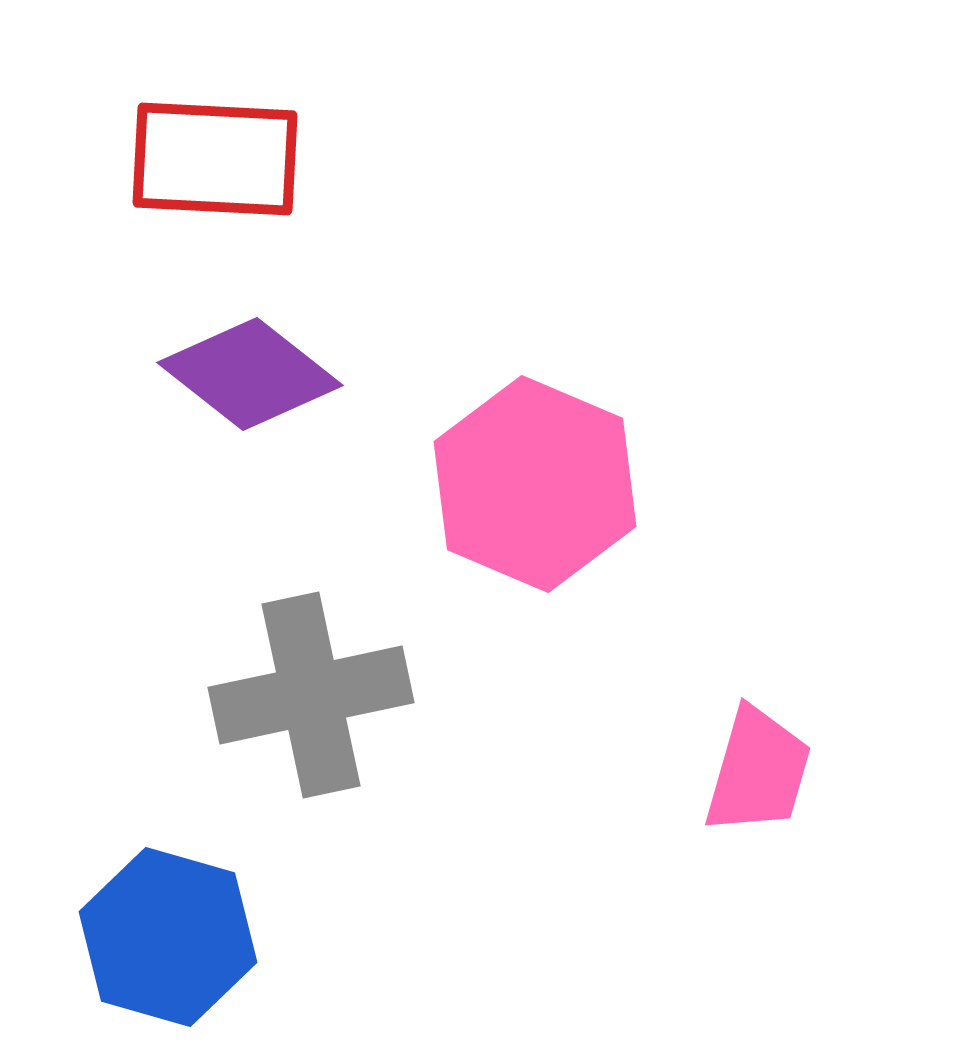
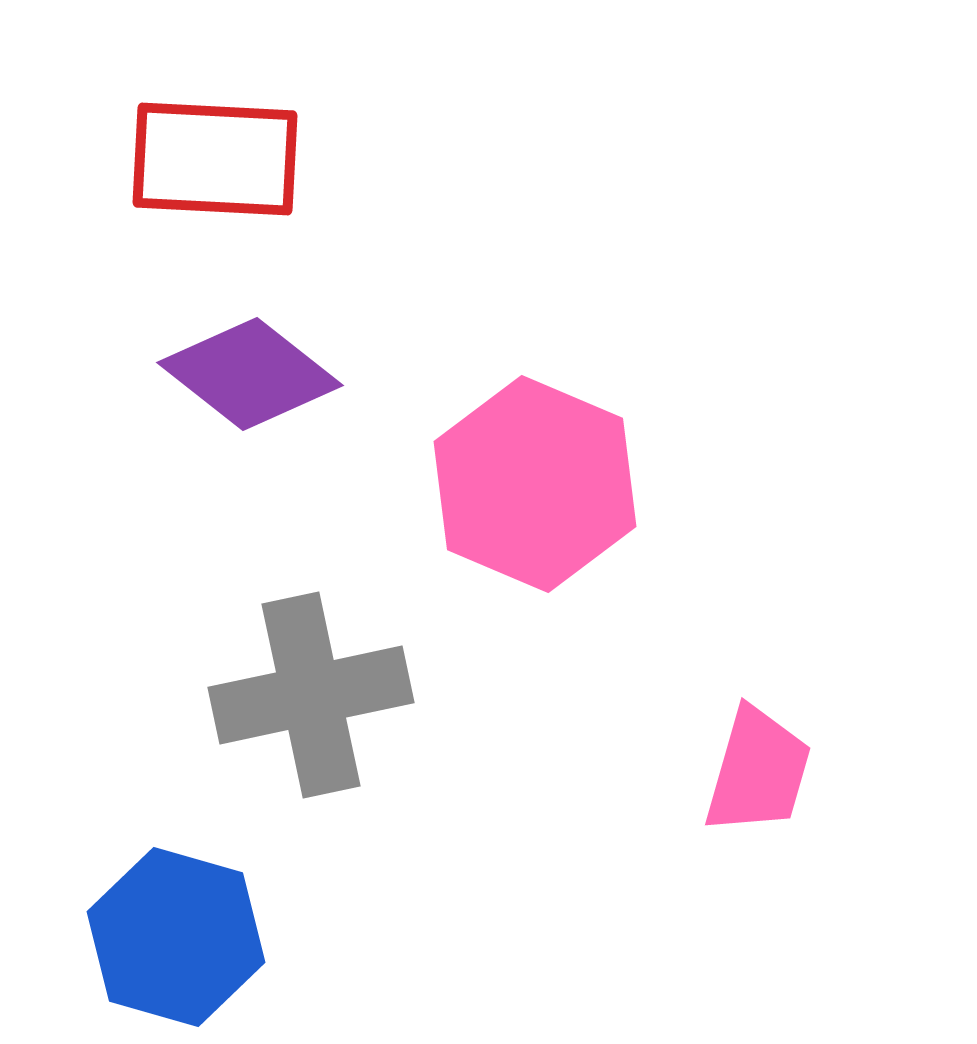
blue hexagon: moved 8 px right
